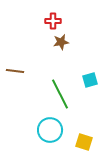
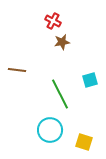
red cross: rotated 28 degrees clockwise
brown star: moved 1 px right
brown line: moved 2 px right, 1 px up
